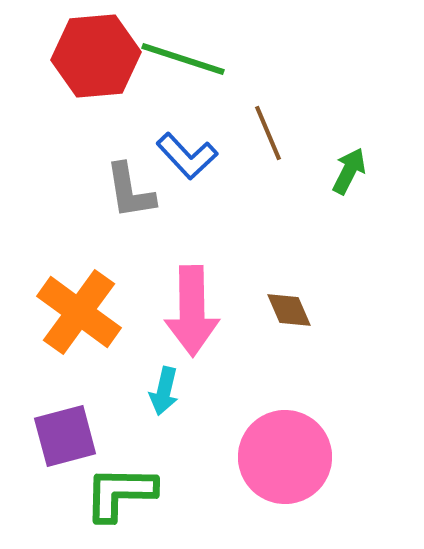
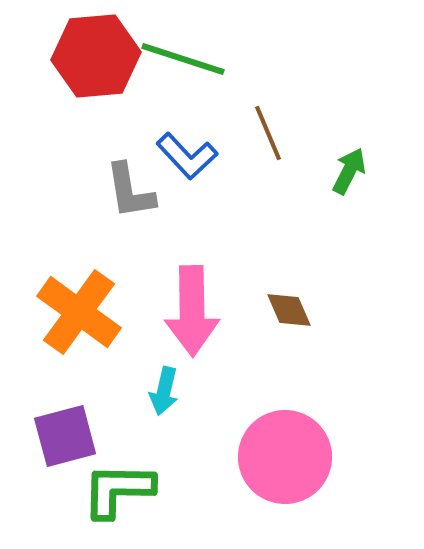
green L-shape: moved 2 px left, 3 px up
